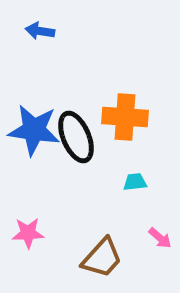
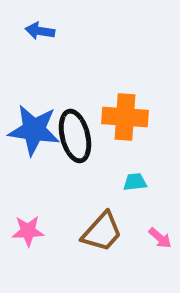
black ellipse: moved 1 px left, 1 px up; rotated 9 degrees clockwise
pink star: moved 2 px up
brown trapezoid: moved 26 px up
